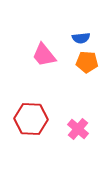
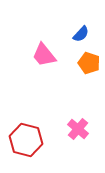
blue semicircle: moved 4 px up; rotated 42 degrees counterclockwise
orange pentagon: moved 2 px right, 1 px down; rotated 15 degrees clockwise
red hexagon: moved 5 px left, 21 px down; rotated 12 degrees clockwise
